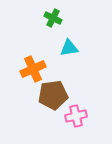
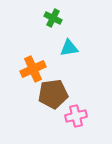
brown pentagon: moved 1 px up
